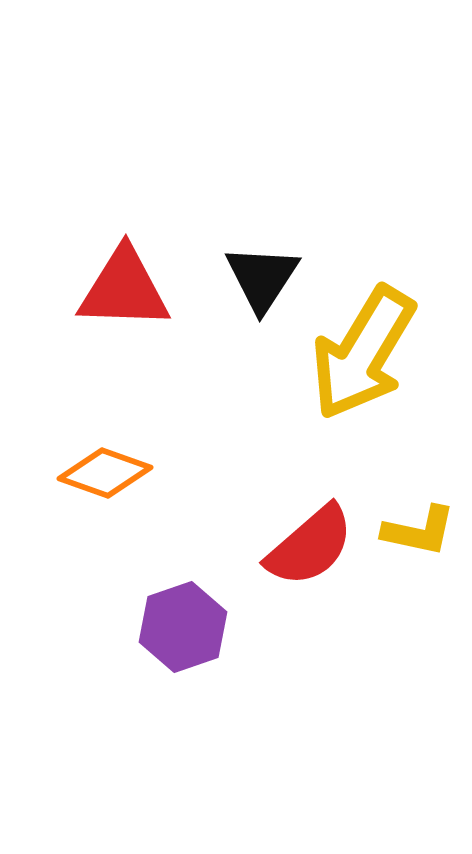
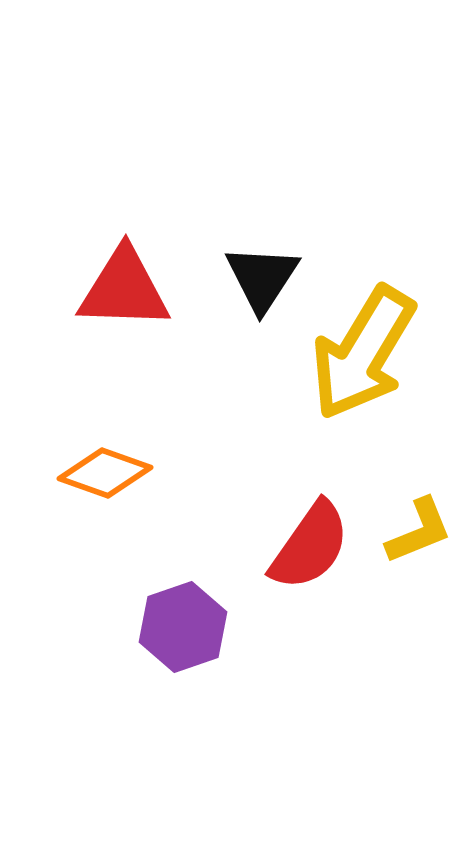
yellow L-shape: rotated 34 degrees counterclockwise
red semicircle: rotated 14 degrees counterclockwise
